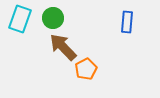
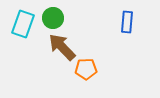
cyan rectangle: moved 3 px right, 5 px down
brown arrow: moved 1 px left
orange pentagon: rotated 25 degrees clockwise
